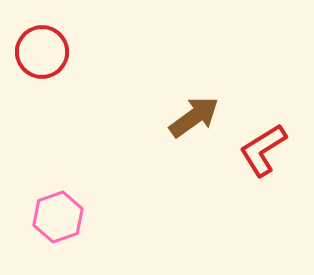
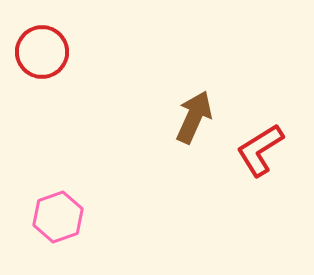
brown arrow: rotated 30 degrees counterclockwise
red L-shape: moved 3 px left
